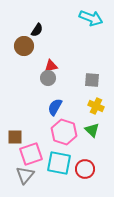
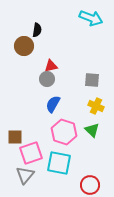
black semicircle: rotated 24 degrees counterclockwise
gray circle: moved 1 px left, 1 px down
blue semicircle: moved 2 px left, 3 px up
pink square: moved 1 px up
red circle: moved 5 px right, 16 px down
